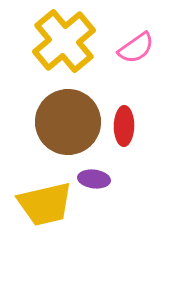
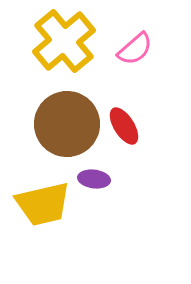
pink semicircle: moved 1 px left, 1 px down; rotated 6 degrees counterclockwise
brown circle: moved 1 px left, 2 px down
red ellipse: rotated 33 degrees counterclockwise
yellow trapezoid: moved 2 px left
